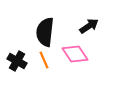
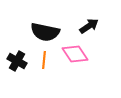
black semicircle: rotated 84 degrees counterclockwise
orange line: rotated 30 degrees clockwise
